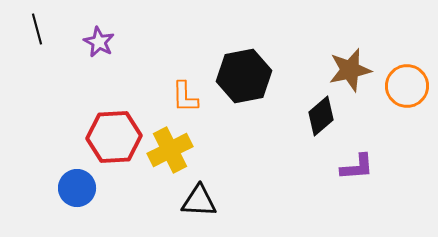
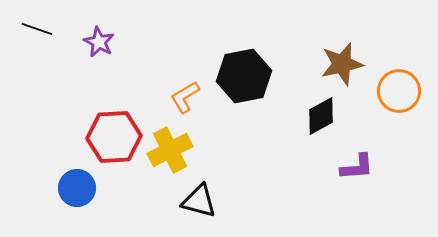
black line: rotated 56 degrees counterclockwise
brown star: moved 8 px left, 6 px up
orange circle: moved 8 px left, 5 px down
orange L-shape: rotated 60 degrees clockwise
black diamond: rotated 12 degrees clockwise
black triangle: rotated 12 degrees clockwise
